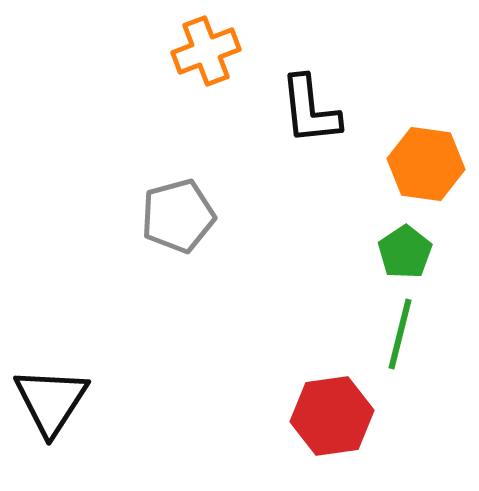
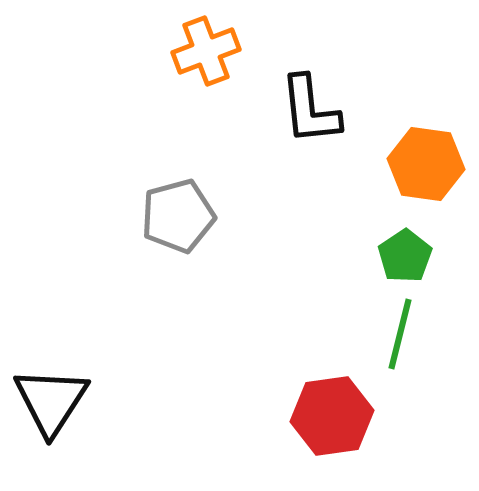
green pentagon: moved 4 px down
